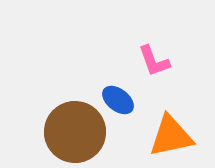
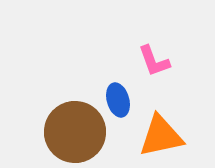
blue ellipse: rotated 36 degrees clockwise
orange triangle: moved 10 px left
